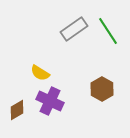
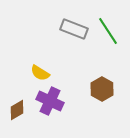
gray rectangle: rotated 56 degrees clockwise
